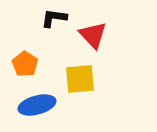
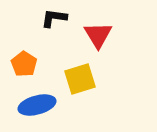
red triangle: moved 5 px right; rotated 12 degrees clockwise
orange pentagon: moved 1 px left
yellow square: rotated 12 degrees counterclockwise
